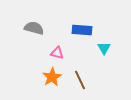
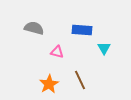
pink triangle: moved 1 px up
orange star: moved 3 px left, 7 px down
